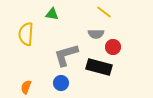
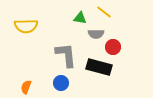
green triangle: moved 28 px right, 4 px down
yellow semicircle: moved 8 px up; rotated 95 degrees counterclockwise
gray L-shape: rotated 100 degrees clockwise
